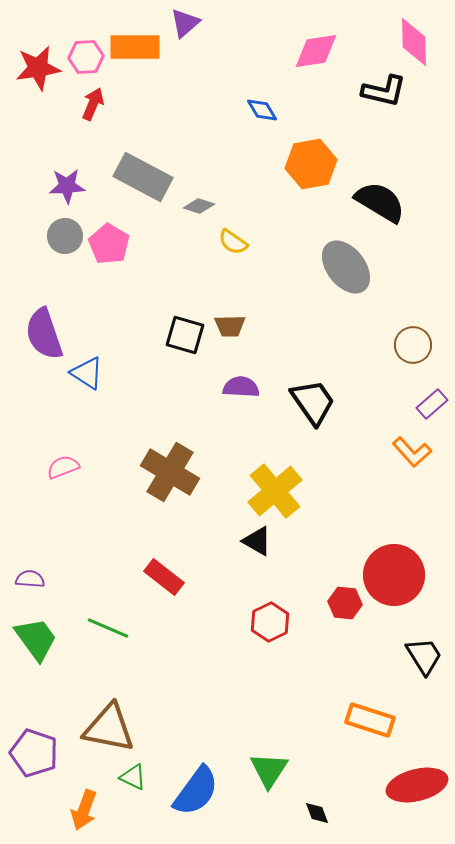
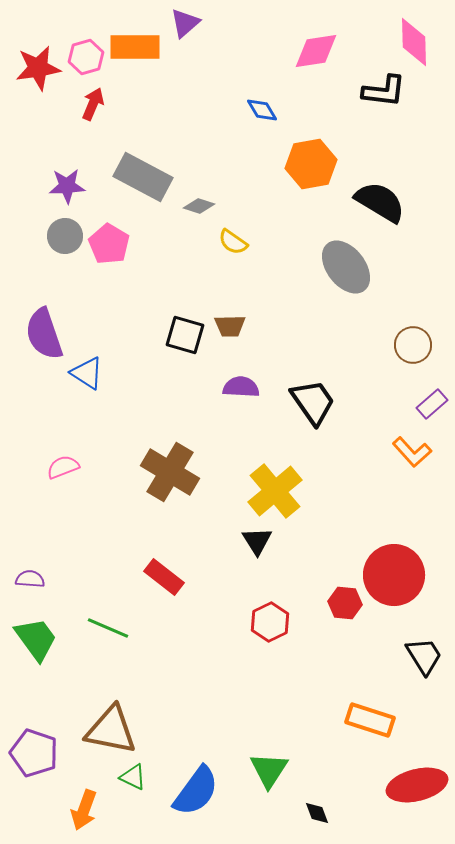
pink hexagon at (86, 57): rotated 12 degrees counterclockwise
black L-shape at (384, 91): rotated 6 degrees counterclockwise
black triangle at (257, 541): rotated 28 degrees clockwise
brown triangle at (109, 728): moved 2 px right, 2 px down
